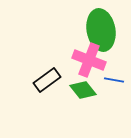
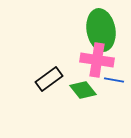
pink cross: moved 8 px right; rotated 12 degrees counterclockwise
black rectangle: moved 2 px right, 1 px up
